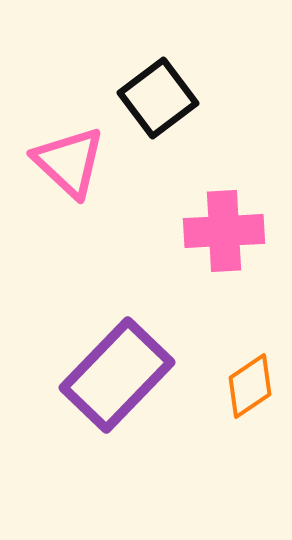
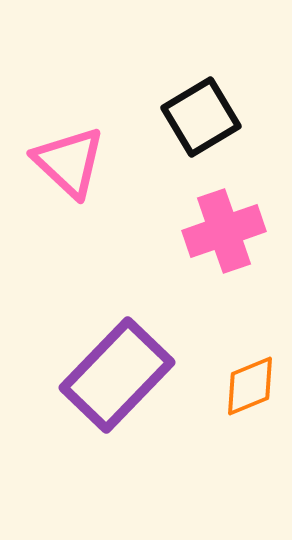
black square: moved 43 px right, 19 px down; rotated 6 degrees clockwise
pink cross: rotated 16 degrees counterclockwise
orange diamond: rotated 12 degrees clockwise
